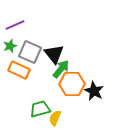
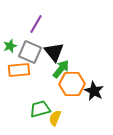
purple line: moved 21 px right, 1 px up; rotated 36 degrees counterclockwise
black triangle: moved 2 px up
orange rectangle: rotated 30 degrees counterclockwise
